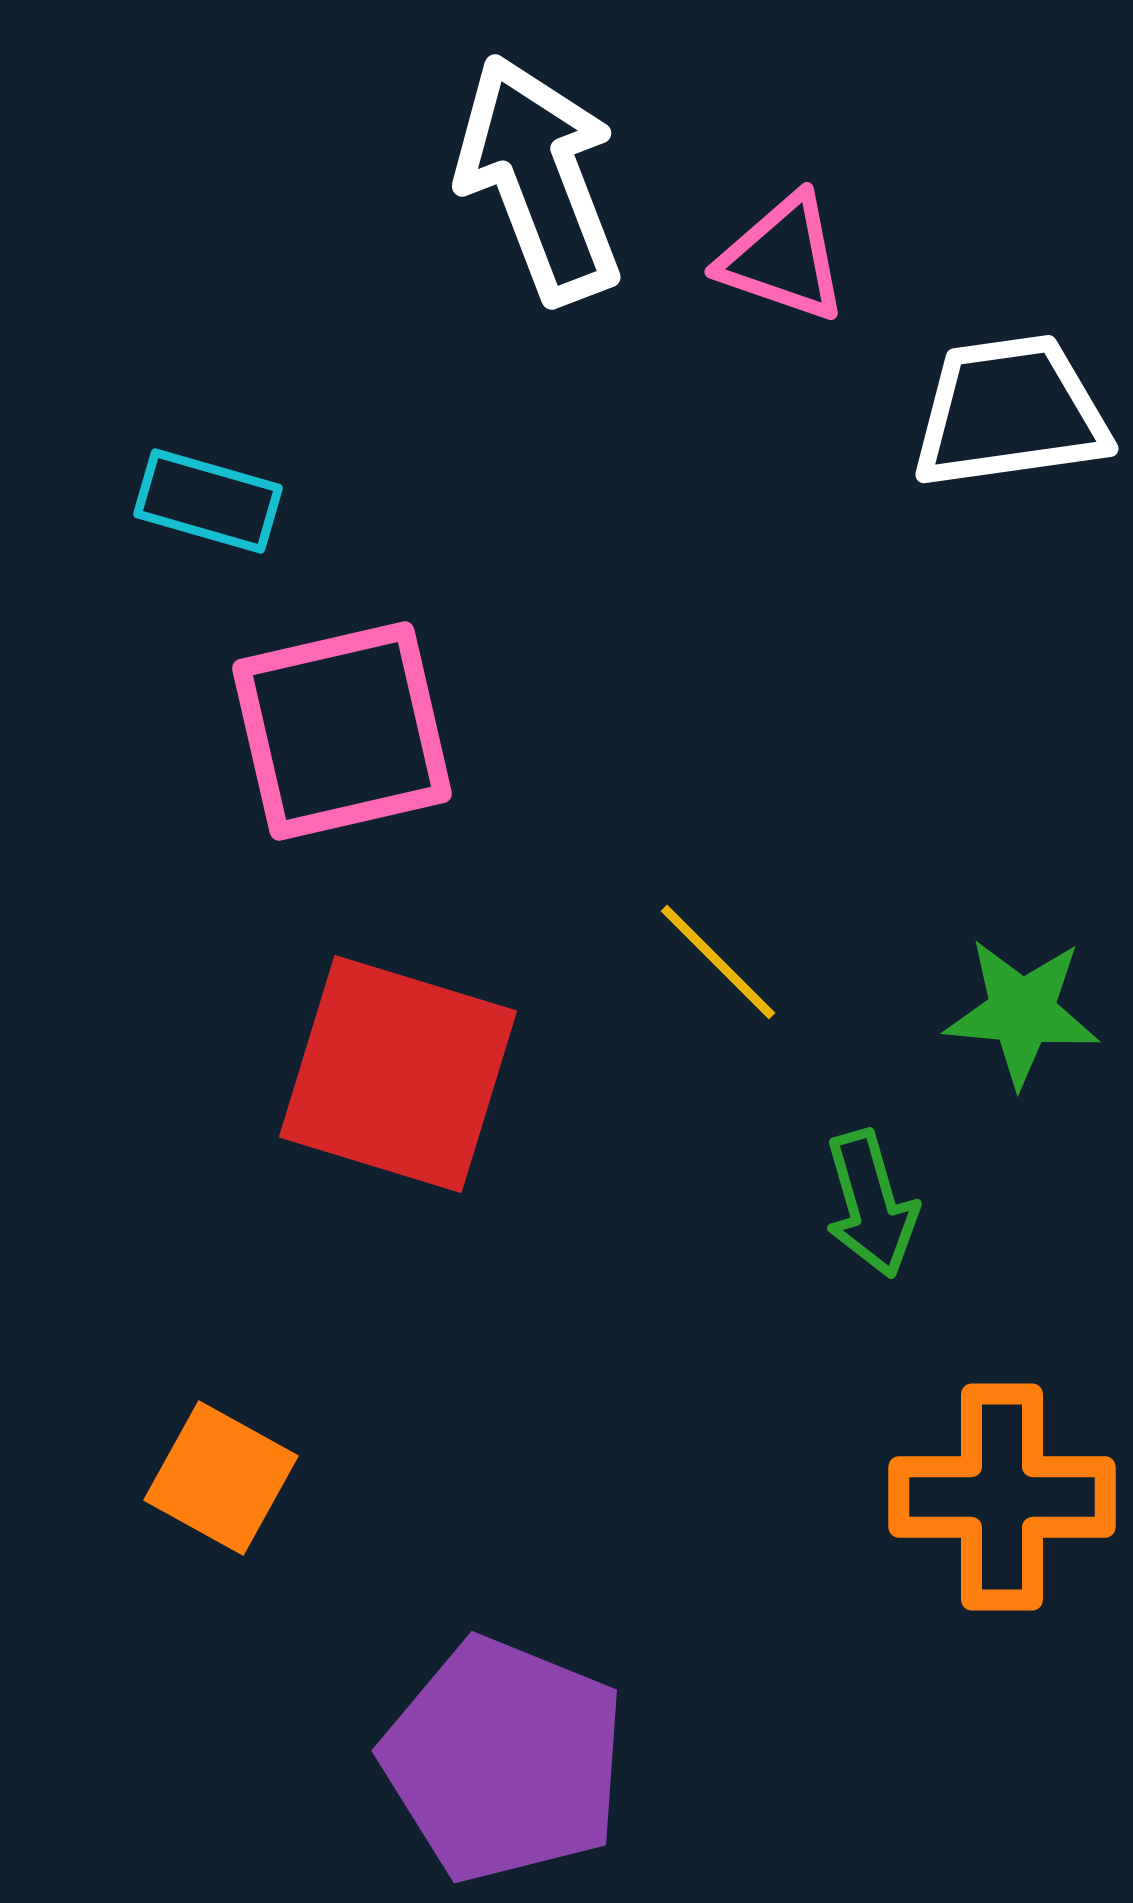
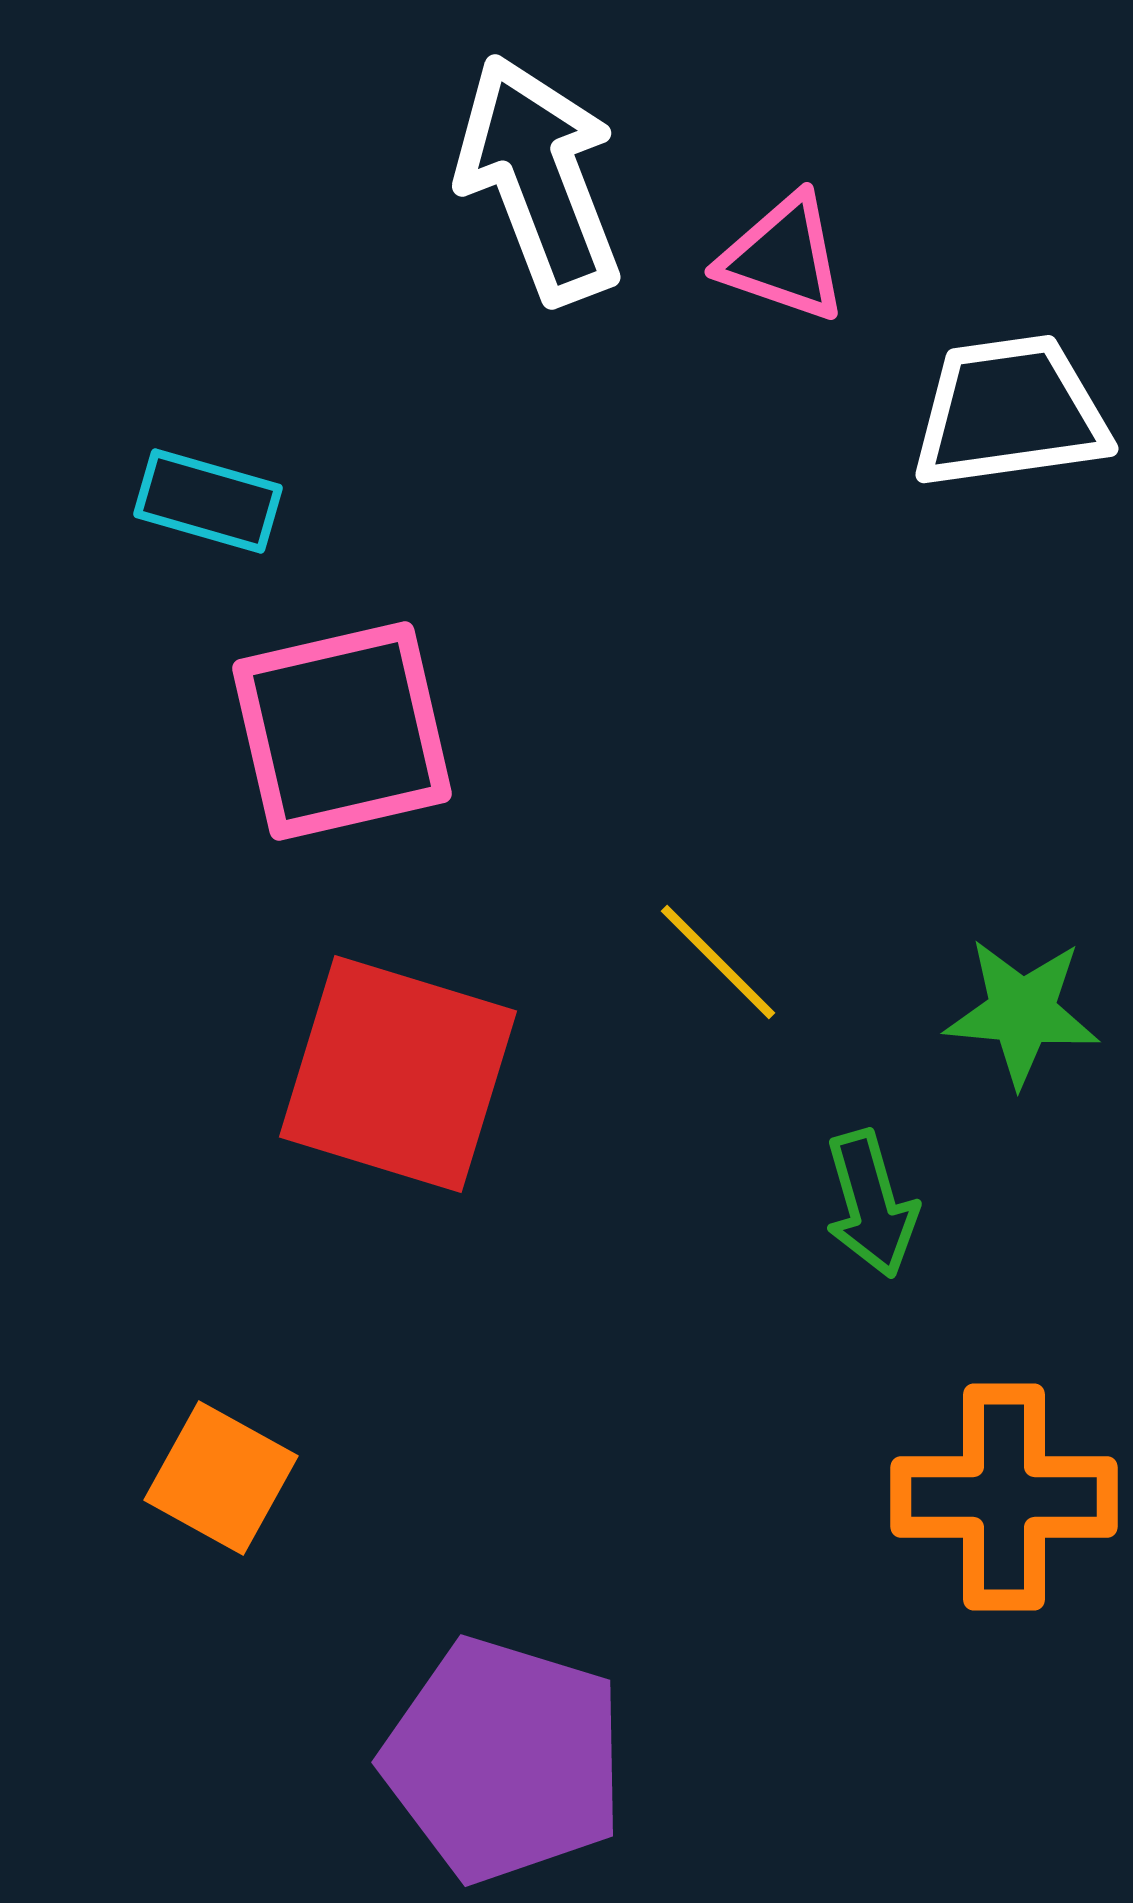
orange cross: moved 2 px right
purple pentagon: rotated 5 degrees counterclockwise
